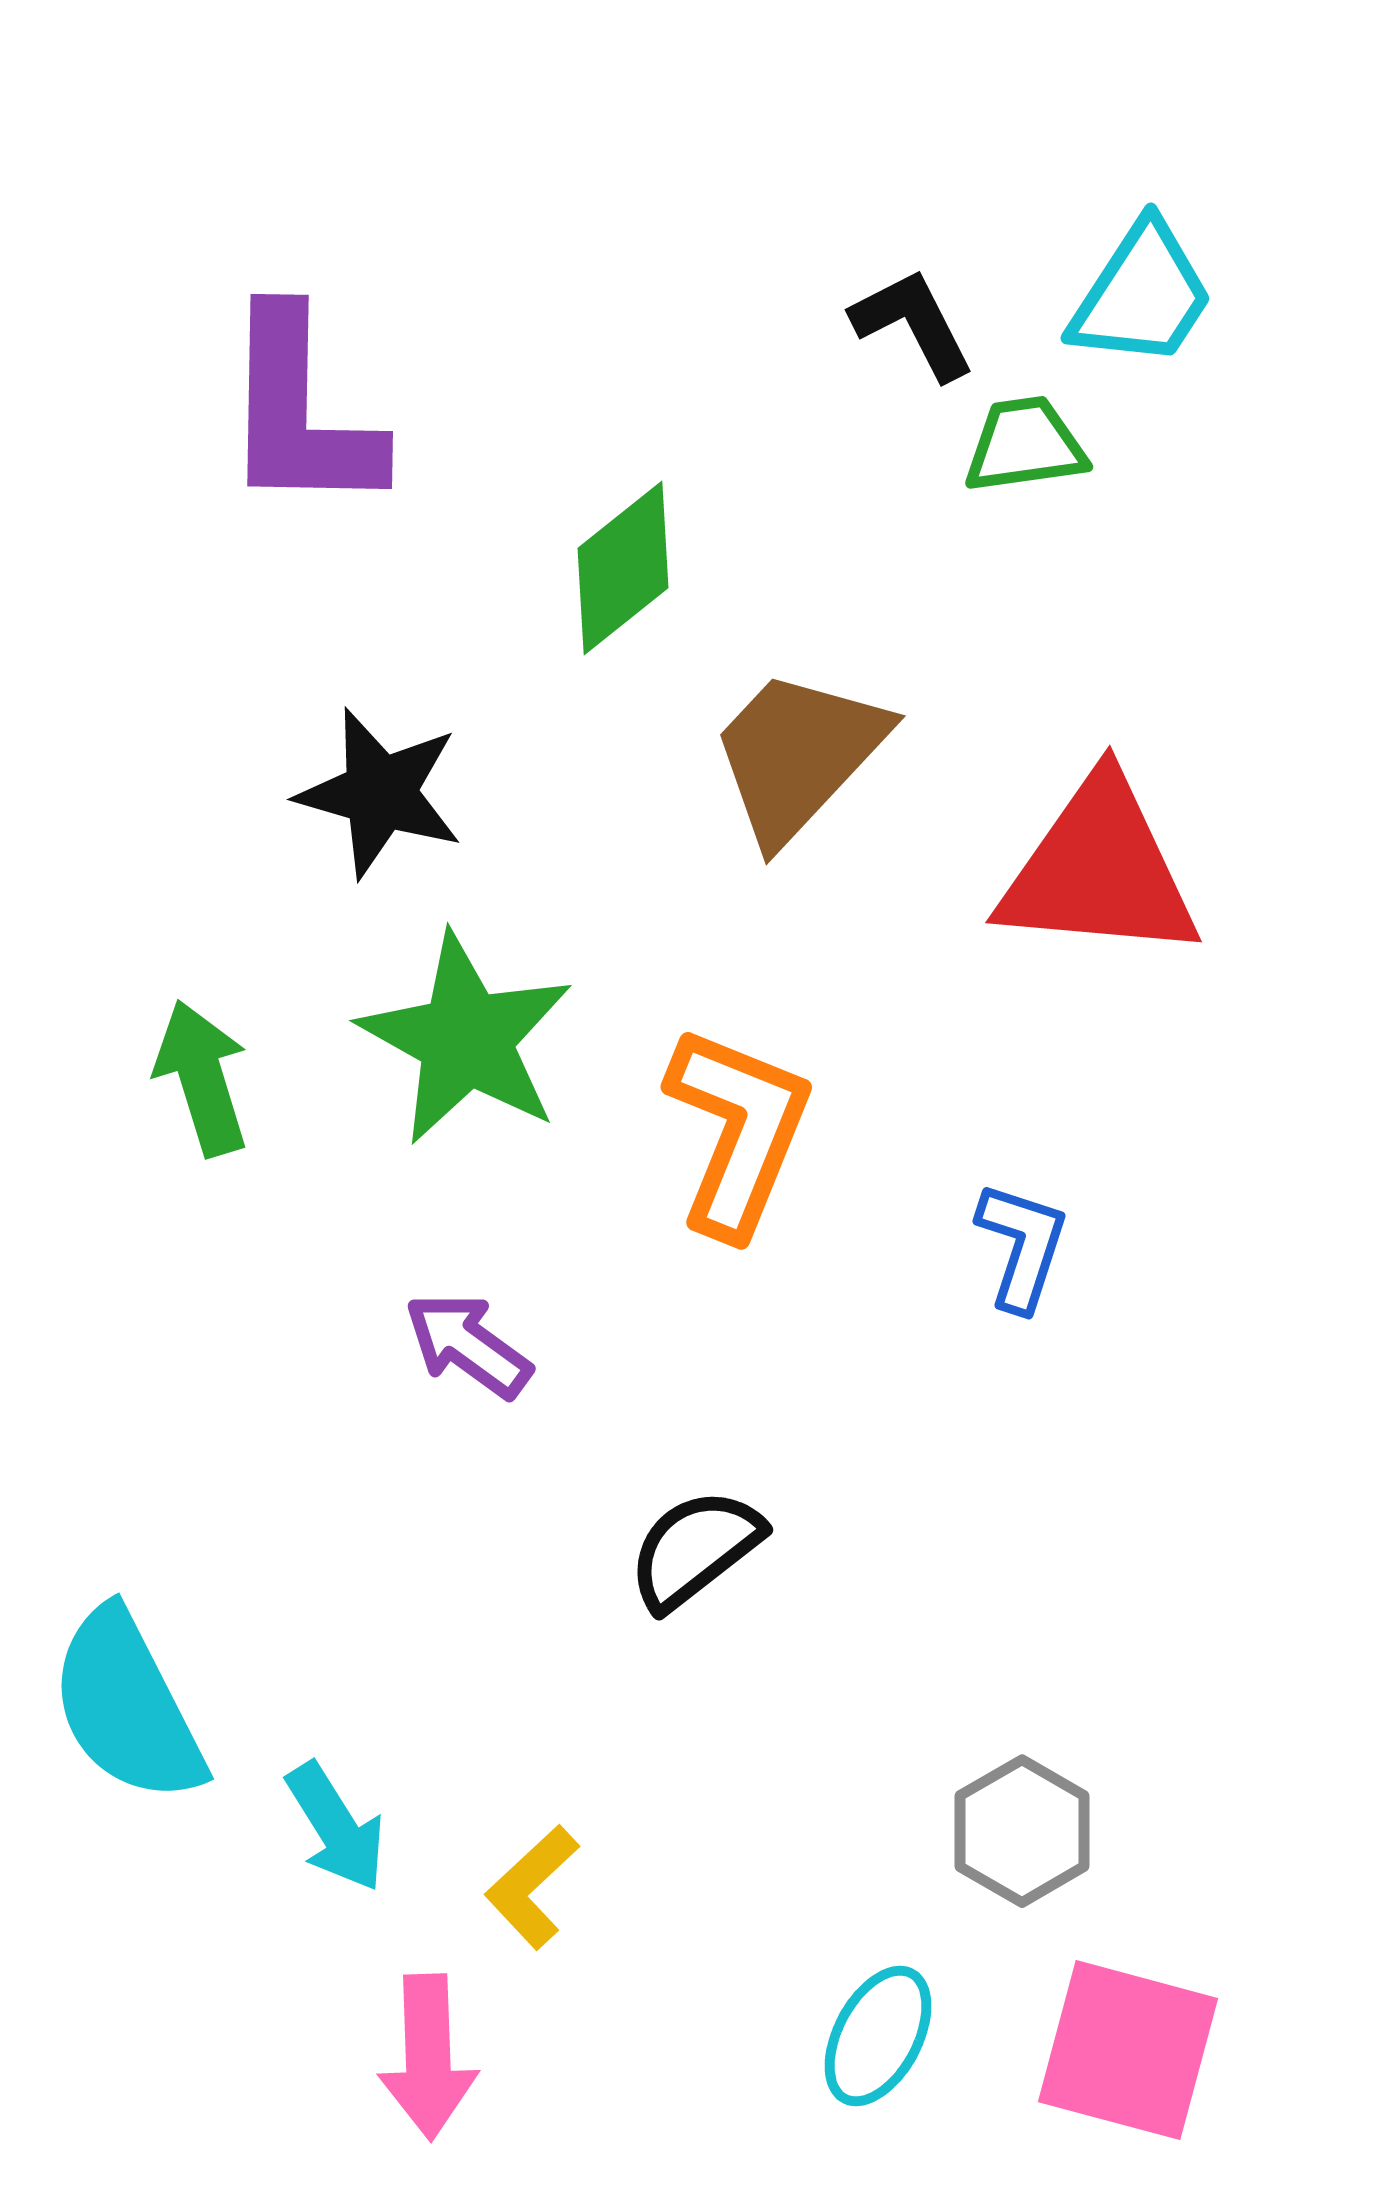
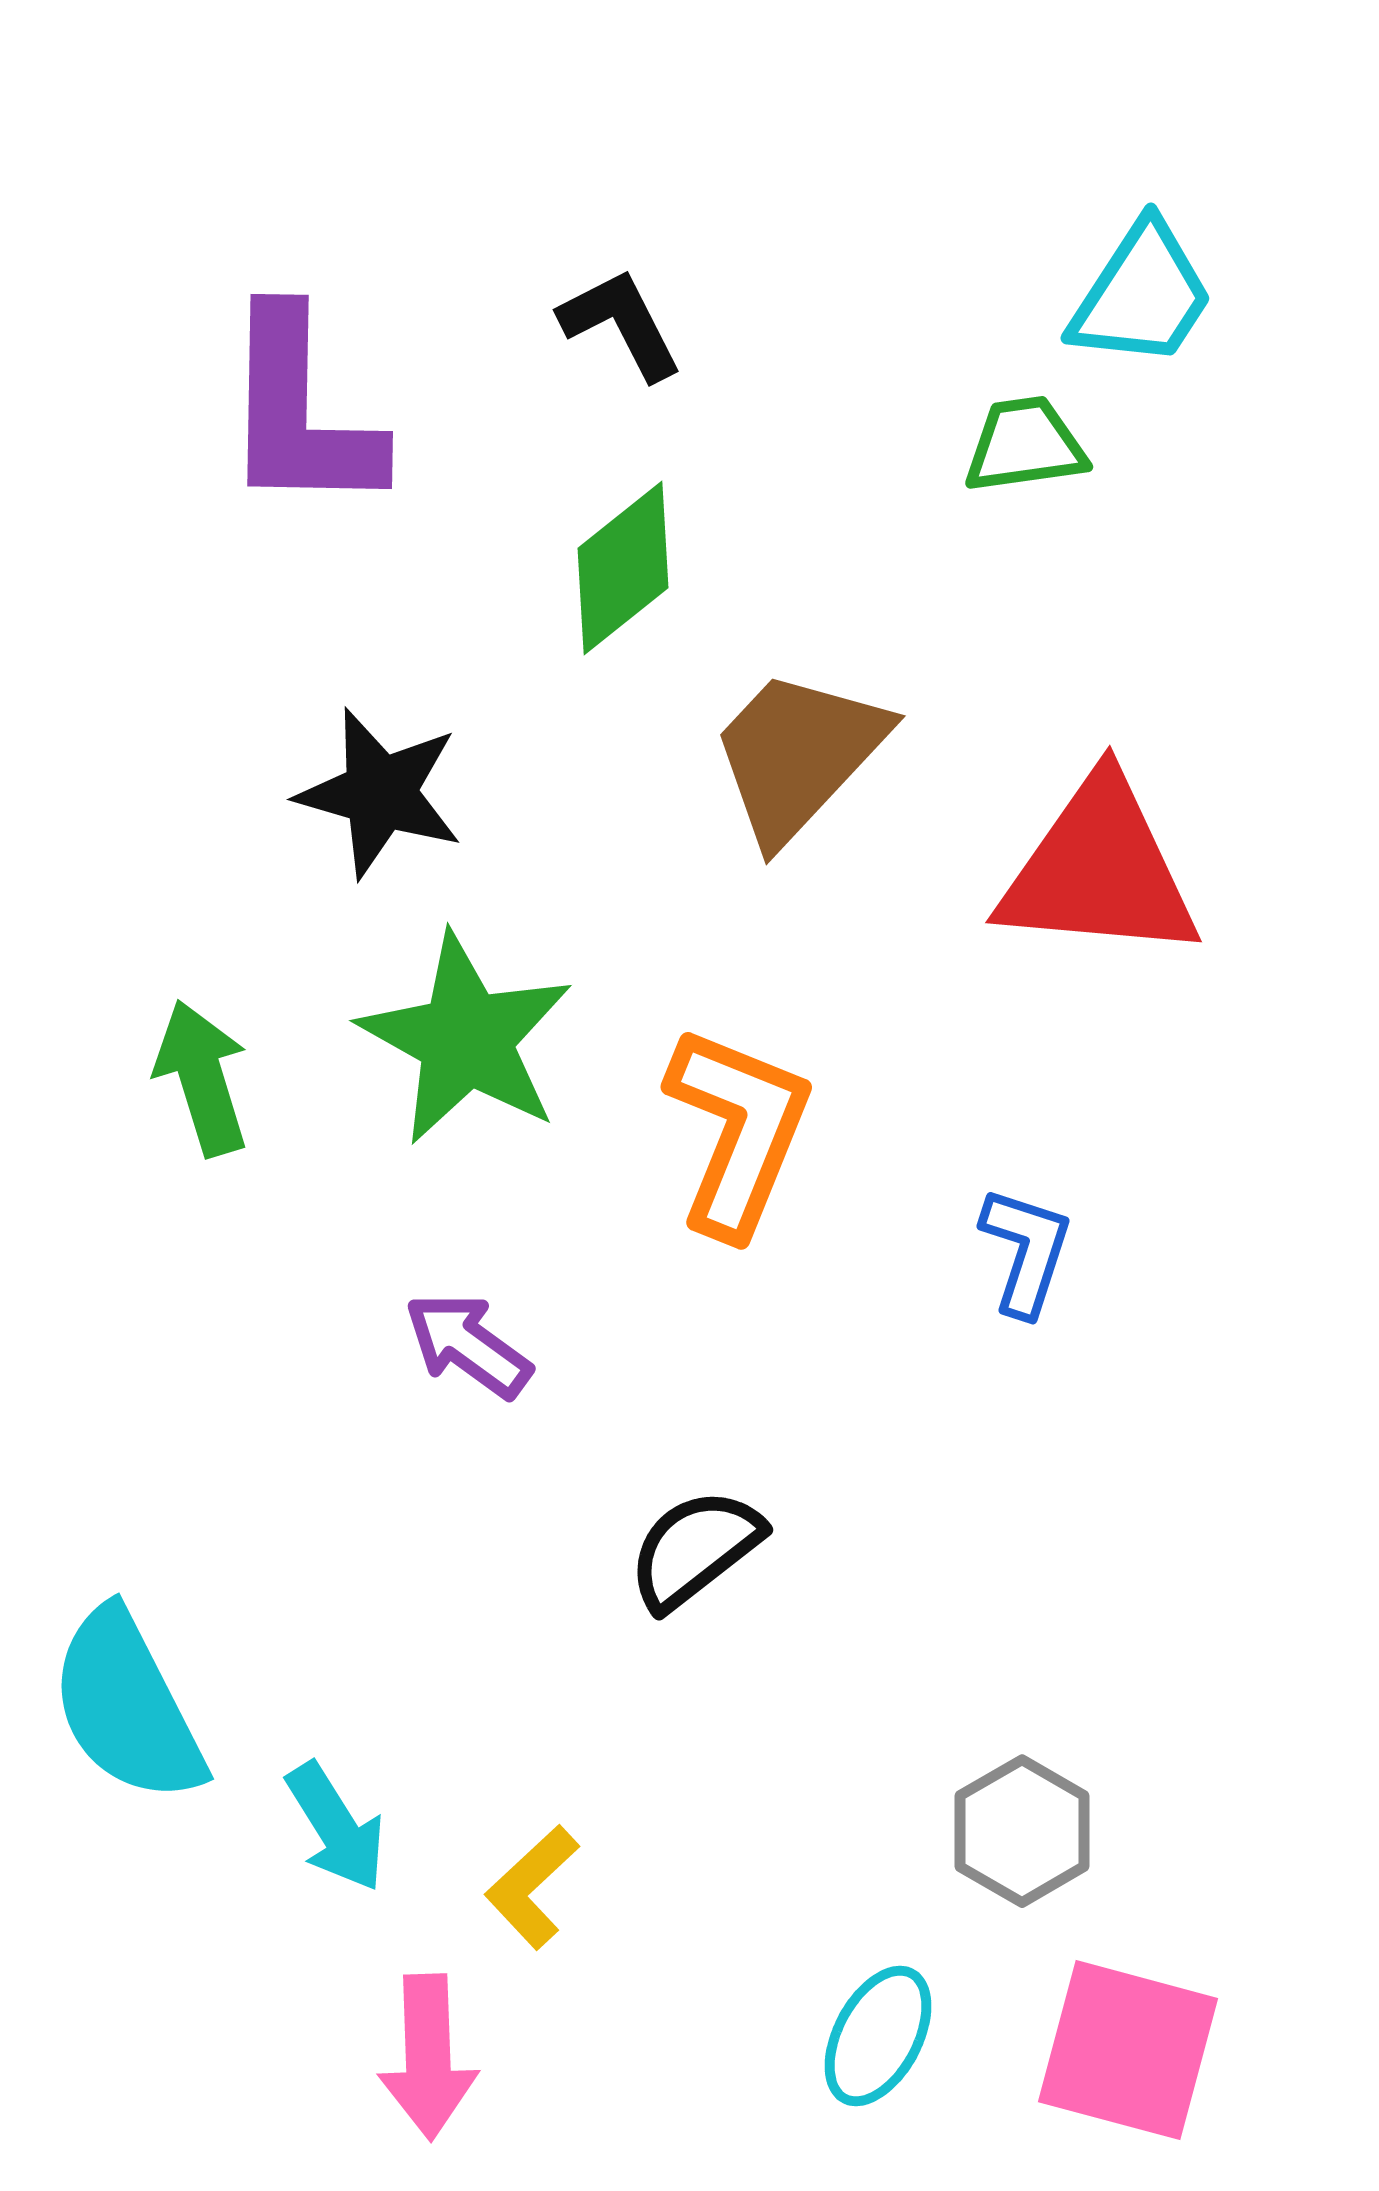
black L-shape: moved 292 px left
blue L-shape: moved 4 px right, 5 px down
